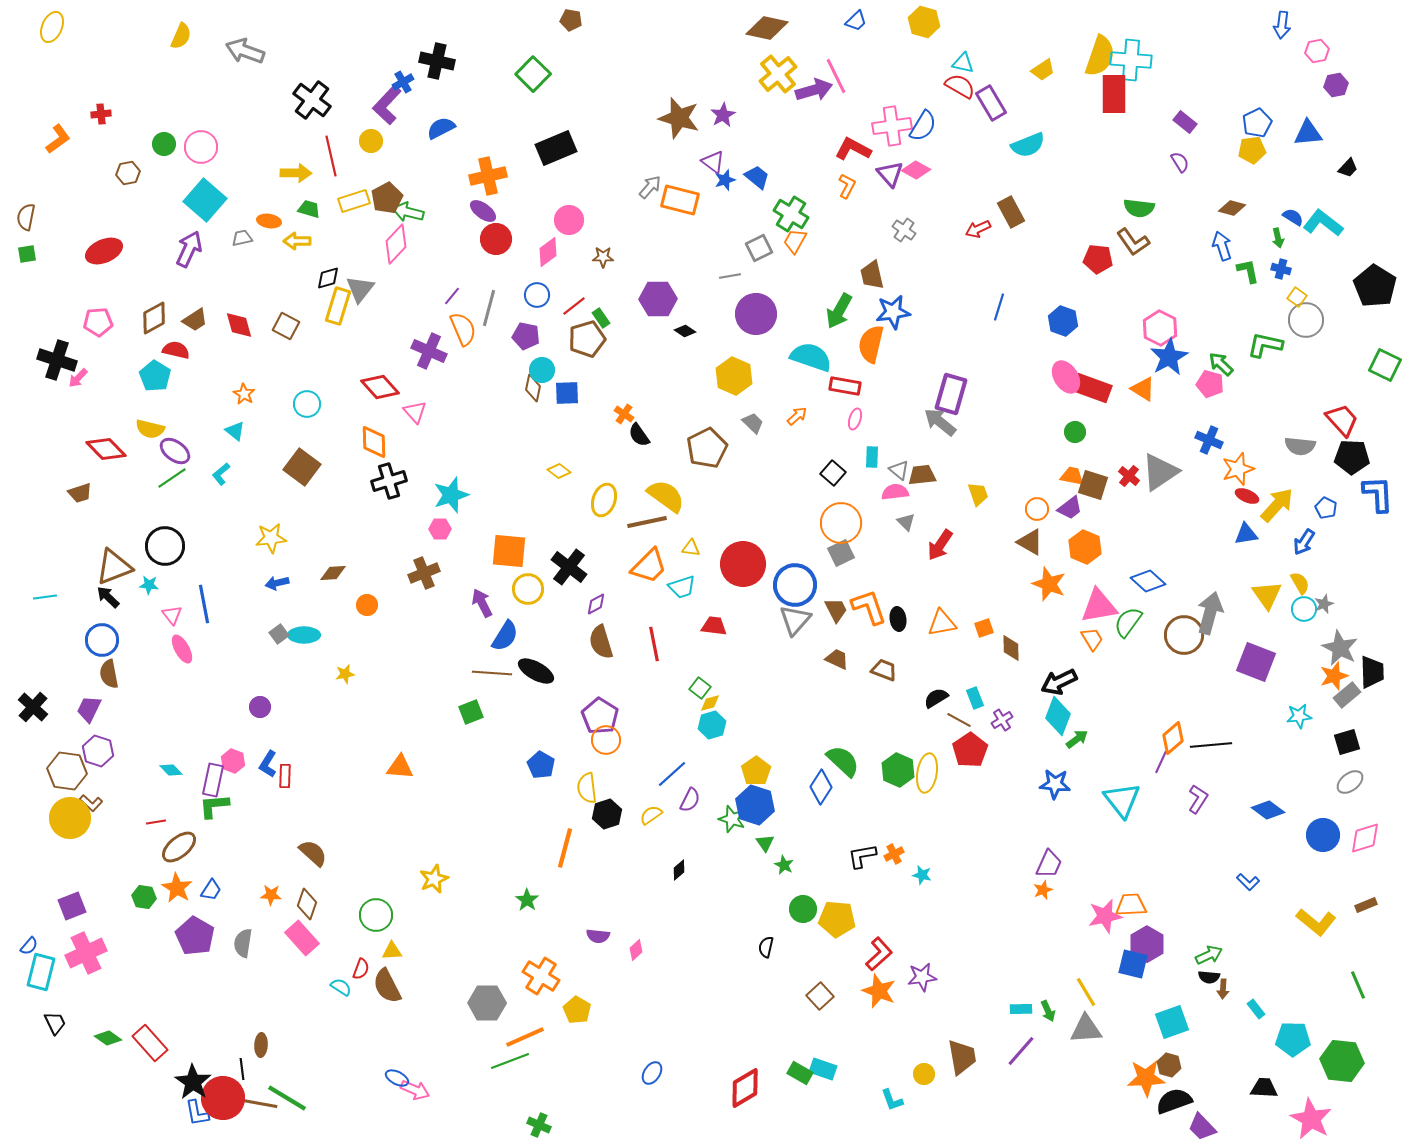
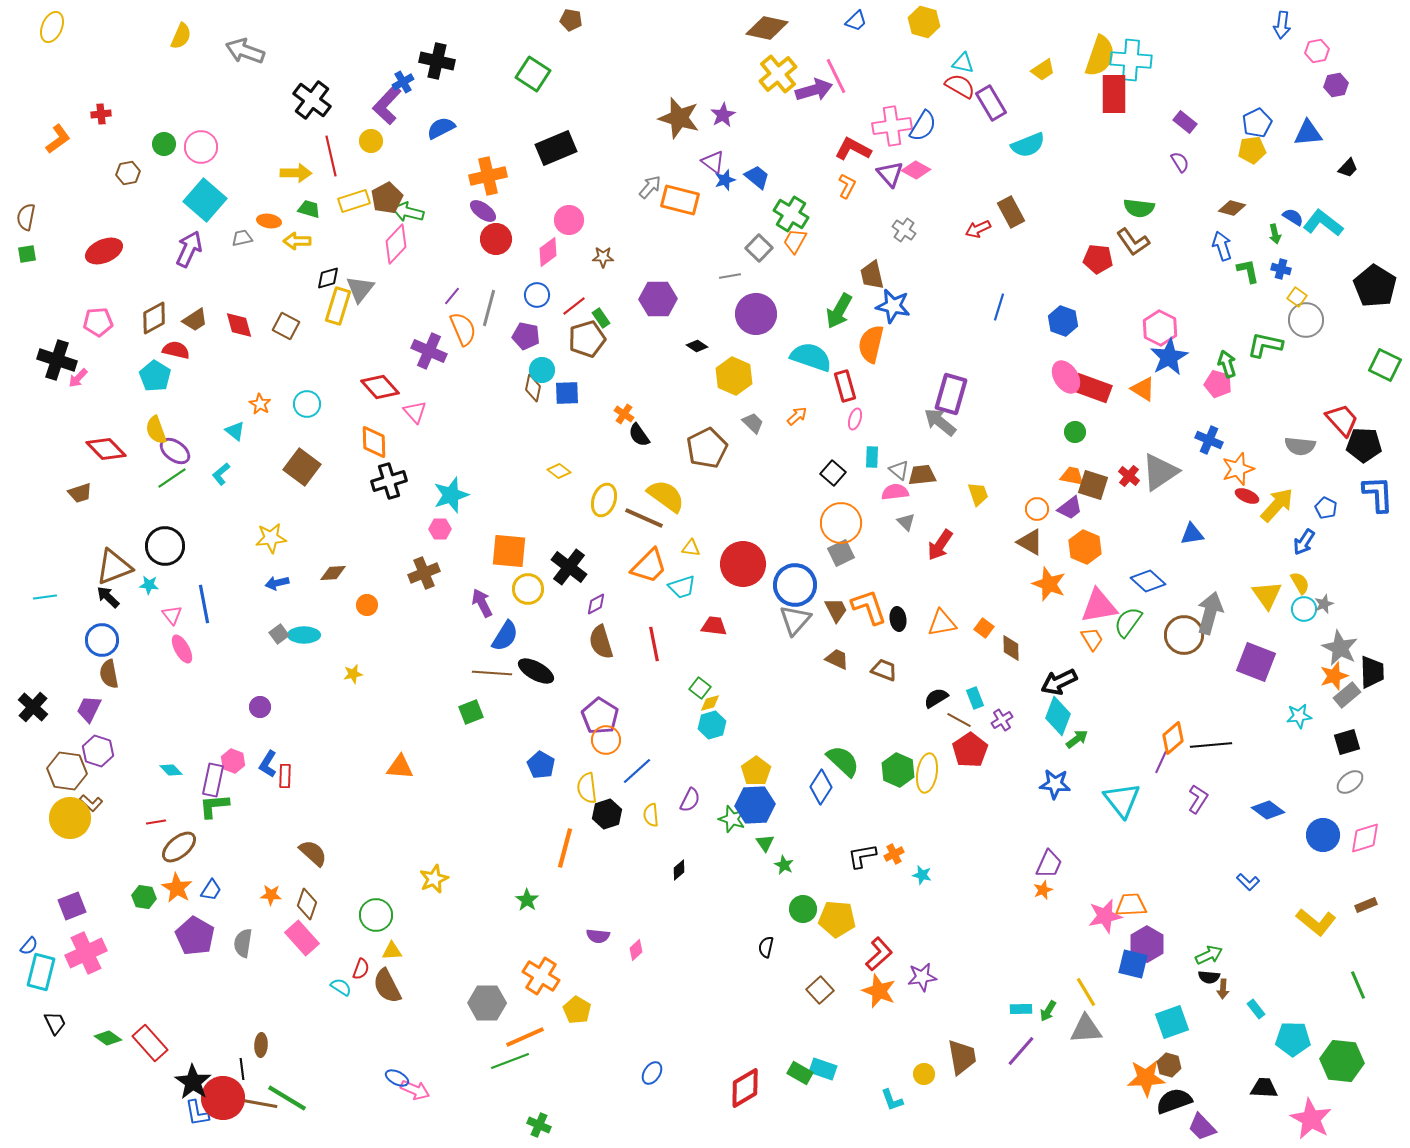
green square at (533, 74): rotated 12 degrees counterclockwise
green arrow at (1278, 238): moved 3 px left, 4 px up
gray square at (759, 248): rotated 20 degrees counterclockwise
blue star at (893, 312): moved 6 px up; rotated 20 degrees clockwise
black diamond at (685, 331): moved 12 px right, 15 px down
green arrow at (1221, 364): moved 6 px right; rotated 28 degrees clockwise
pink pentagon at (1210, 384): moved 8 px right
red rectangle at (845, 386): rotated 64 degrees clockwise
orange star at (244, 394): moved 16 px right, 10 px down
yellow semicircle at (150, 429): moved 6 px right, 1 px down; rotated 56 degrees clockwise
black pentagon at (1352, 457): moved 12 px right, 12 px up
brown line at (647, 522): moved 3 px left, 4 px up; rotated 36 degrees clockwise
blue triangle at (1246, 534): moved 54 px left
orange square at (984, 628): rotated 36 degrees counterclockwise
yellow star at (345, 674): moved 8 px right
blue line at (672, 774): moved 35 px left, 3 px up
blue hexagon at (755, 805): rotated 21 degrees counterclockwise
yellow semicircle at (651, 815): rotated 60 degrees counterclockwise
brown square at (820, 996): moved 6 px up
green arrow at (1048, 1011): rotated 55 degrees clockwise
